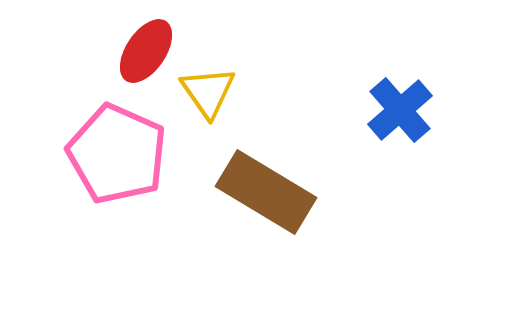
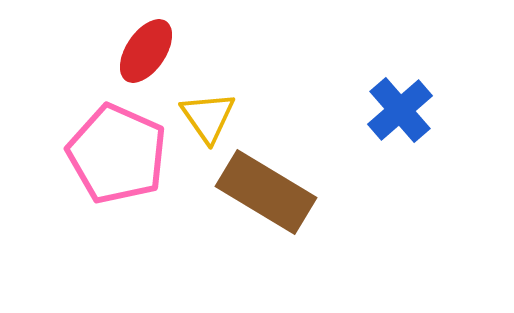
yellow triangle: moved 25 px down
